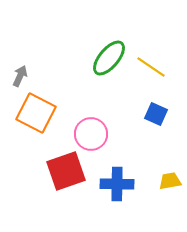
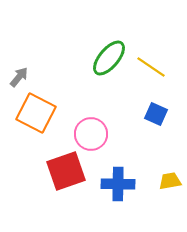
gray arrow: moved 1 px left, 1 px down; rotated 15 degrees clockwise
blue cross: moved 1 px right
